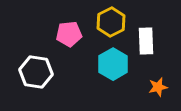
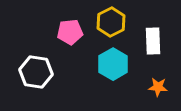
pink pentagon: moved 1 px right, 2 px up
white rectangle: moved 7 px right
orange star: rotated 18 degrees clockwise
